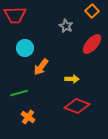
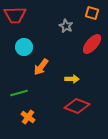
orange square: moved 2 px down; rotated 32 degrees counterclockwise
cyan circle: moved 1 px left, 1 px up
